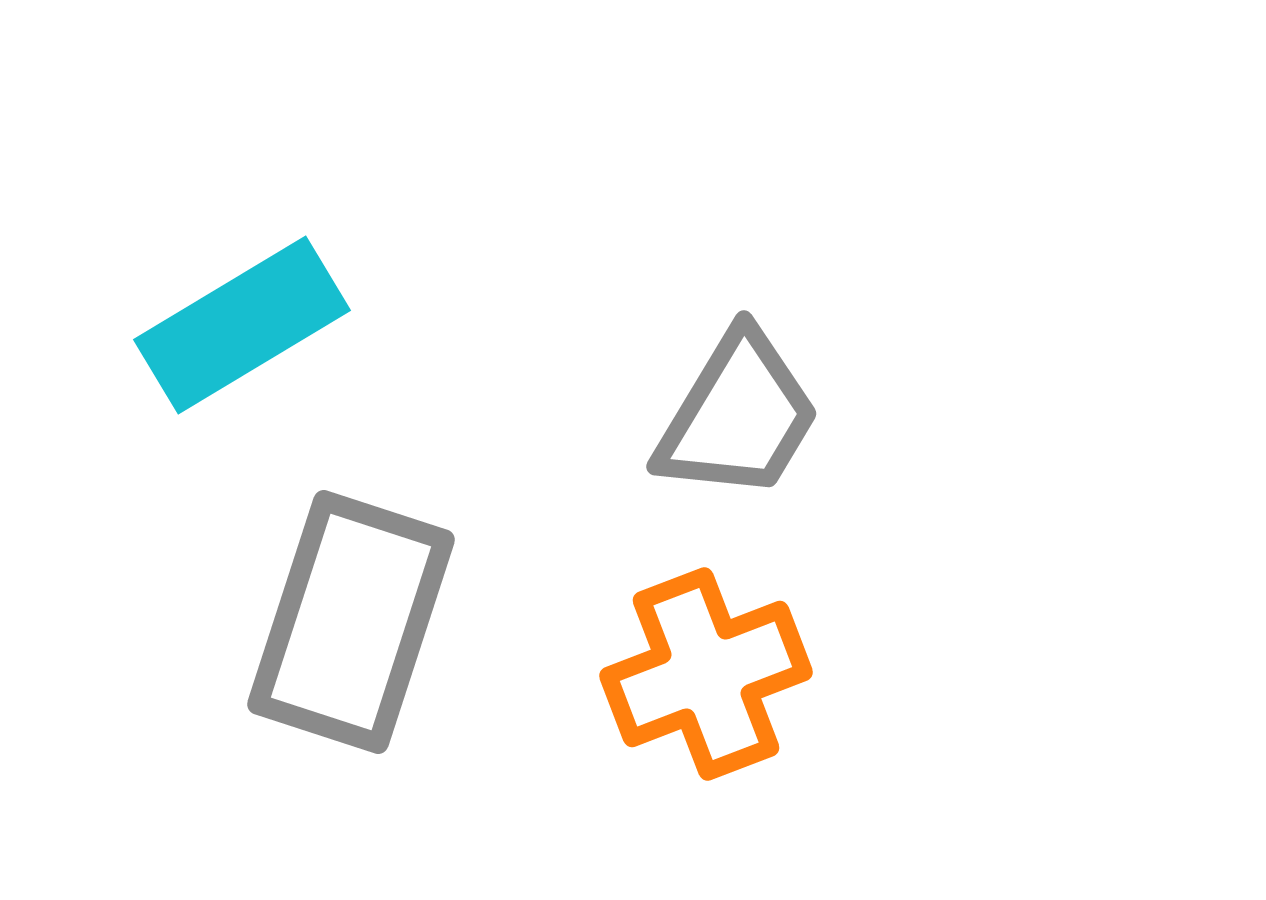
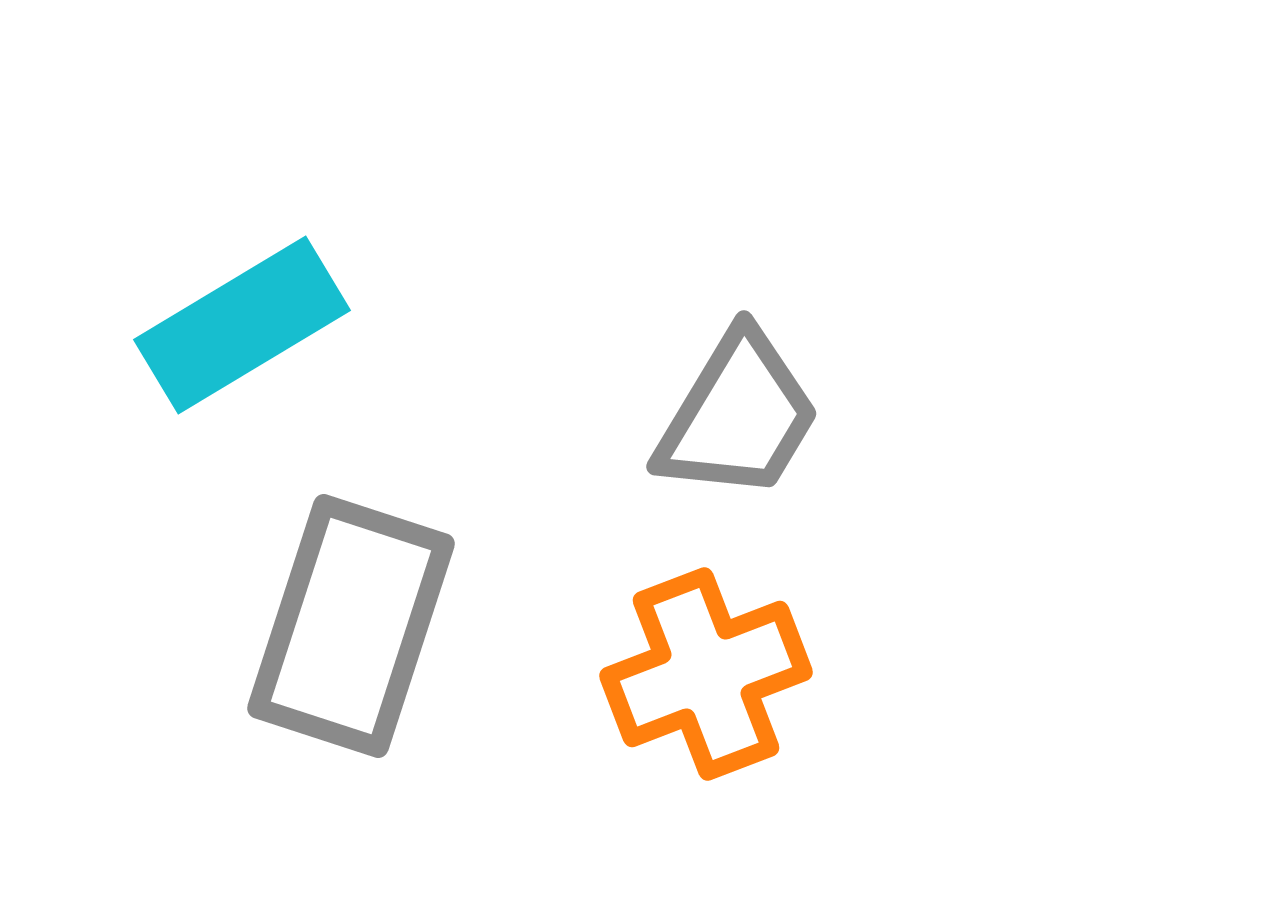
gray rectangle: moved 4 px down
